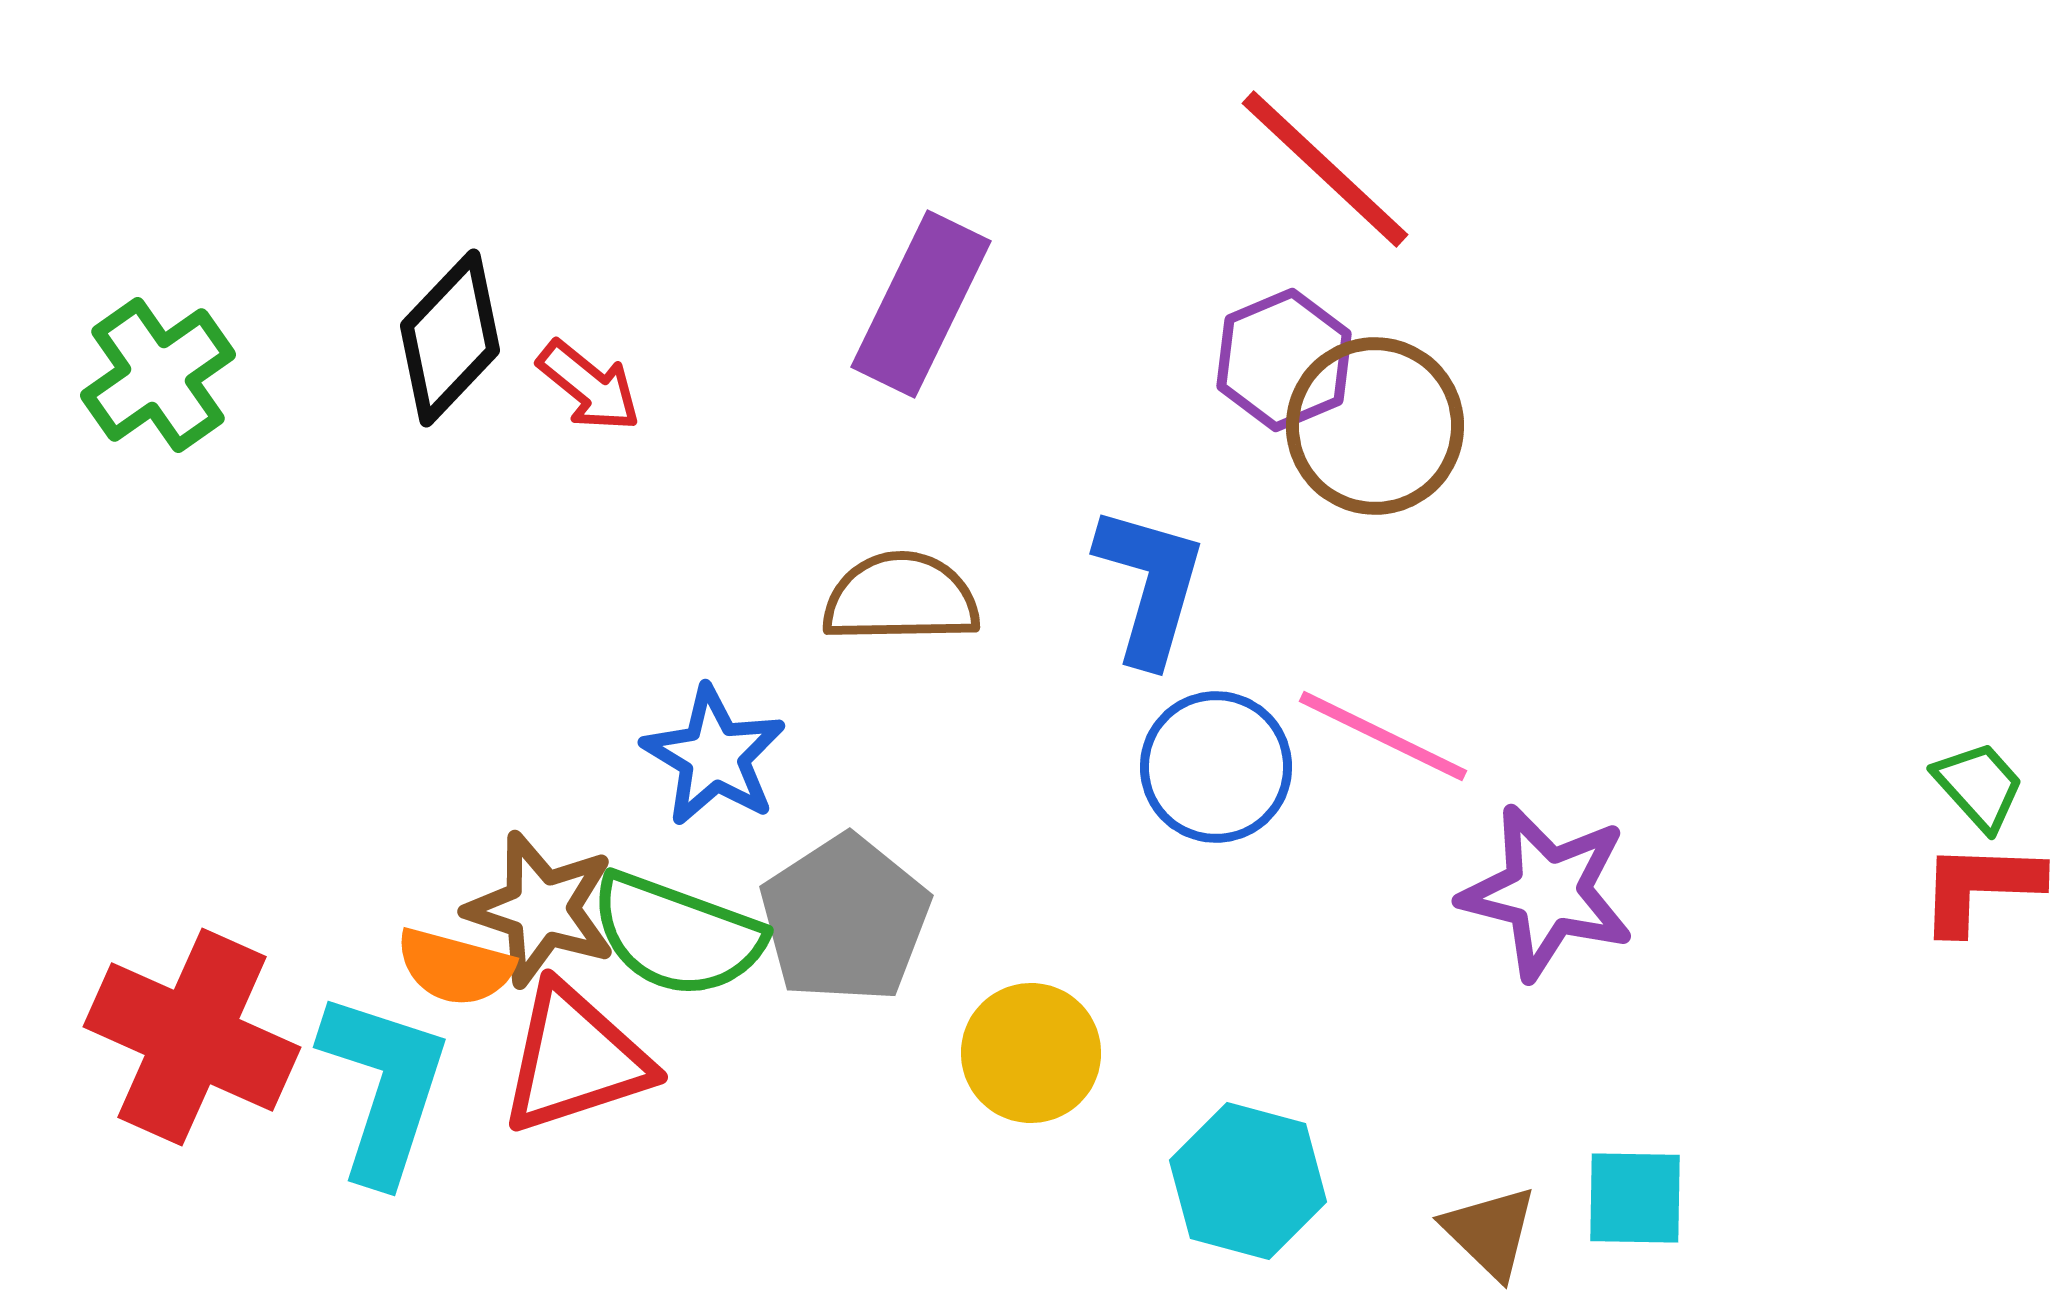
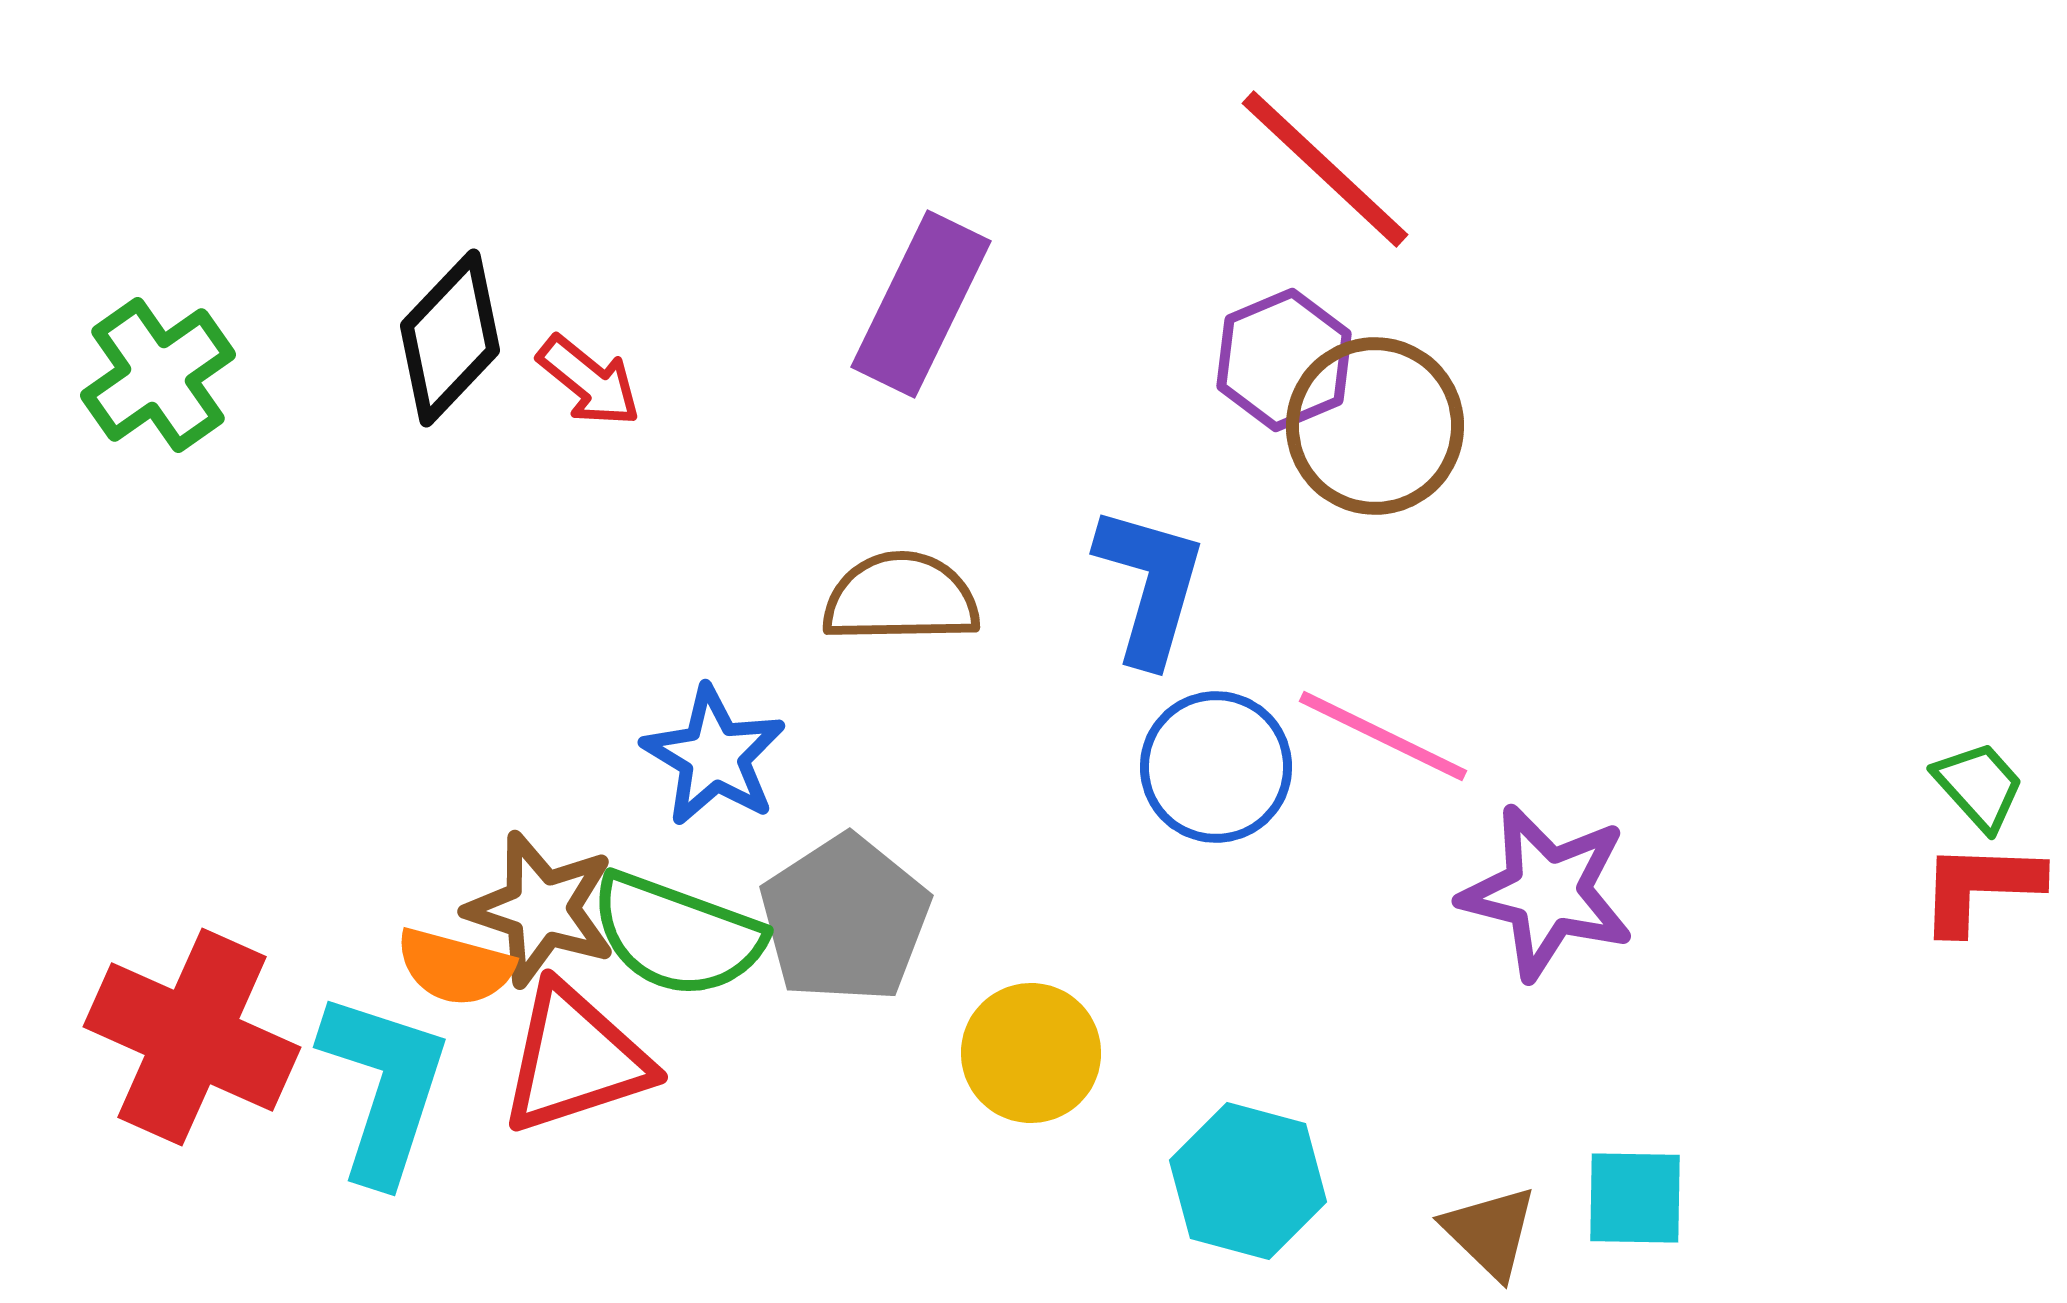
red arrow: moved 5 px up
